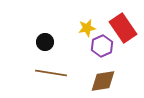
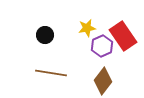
red rectangle: moved 8 px down
black circle: moved 7 px up
brown diamond: rotated 44 degrees counterclockwise
